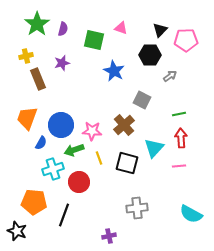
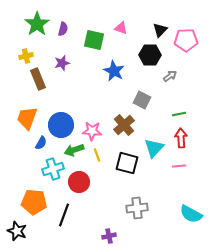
yellow line: moved 2 px left, 3 px up
